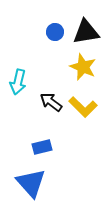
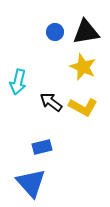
yellow L-shape: rotated 16 degrees counterclockwise
